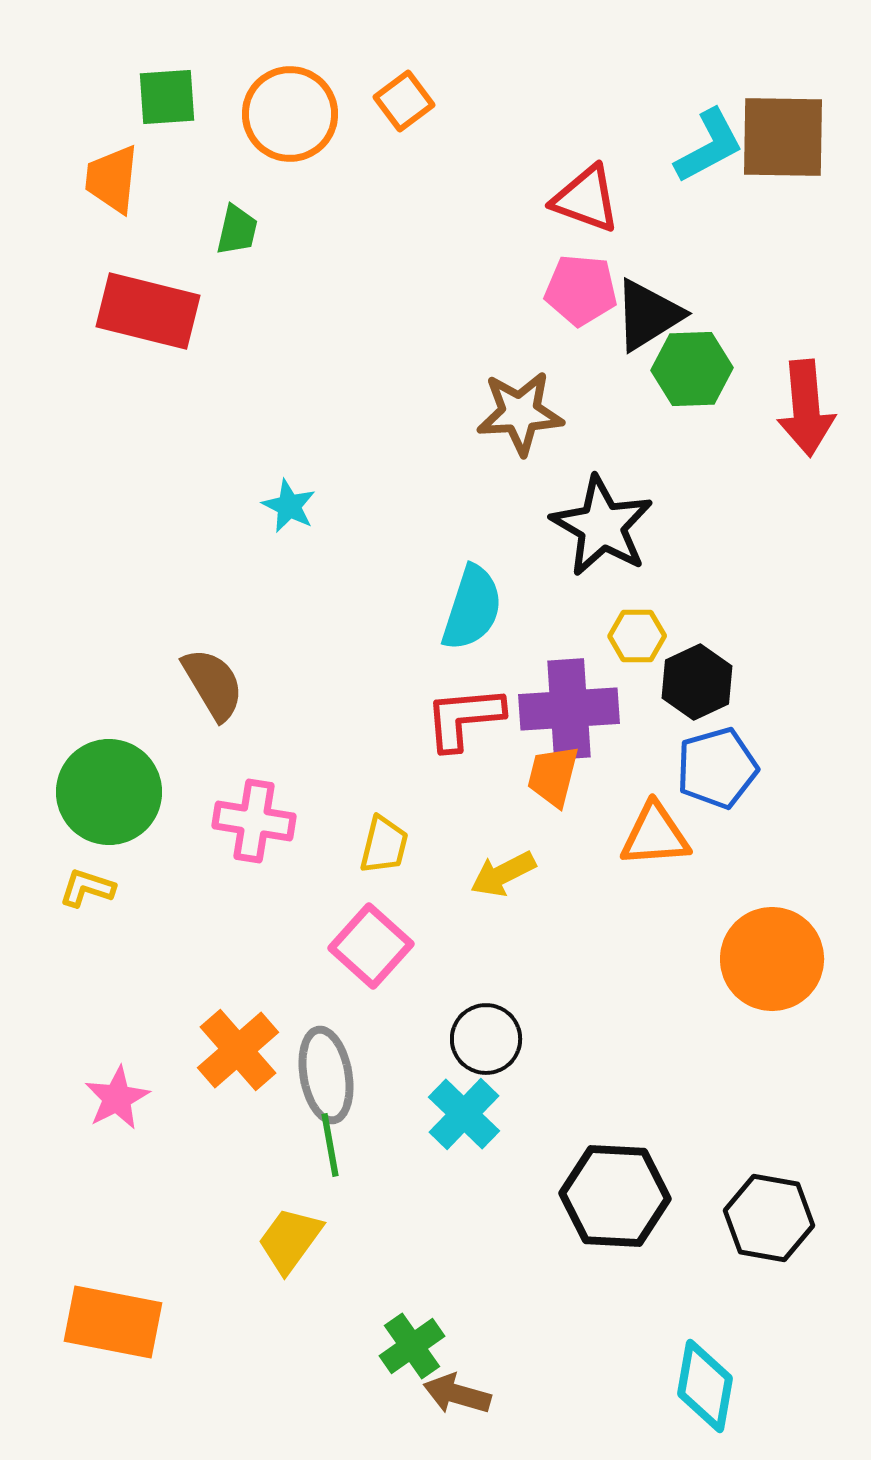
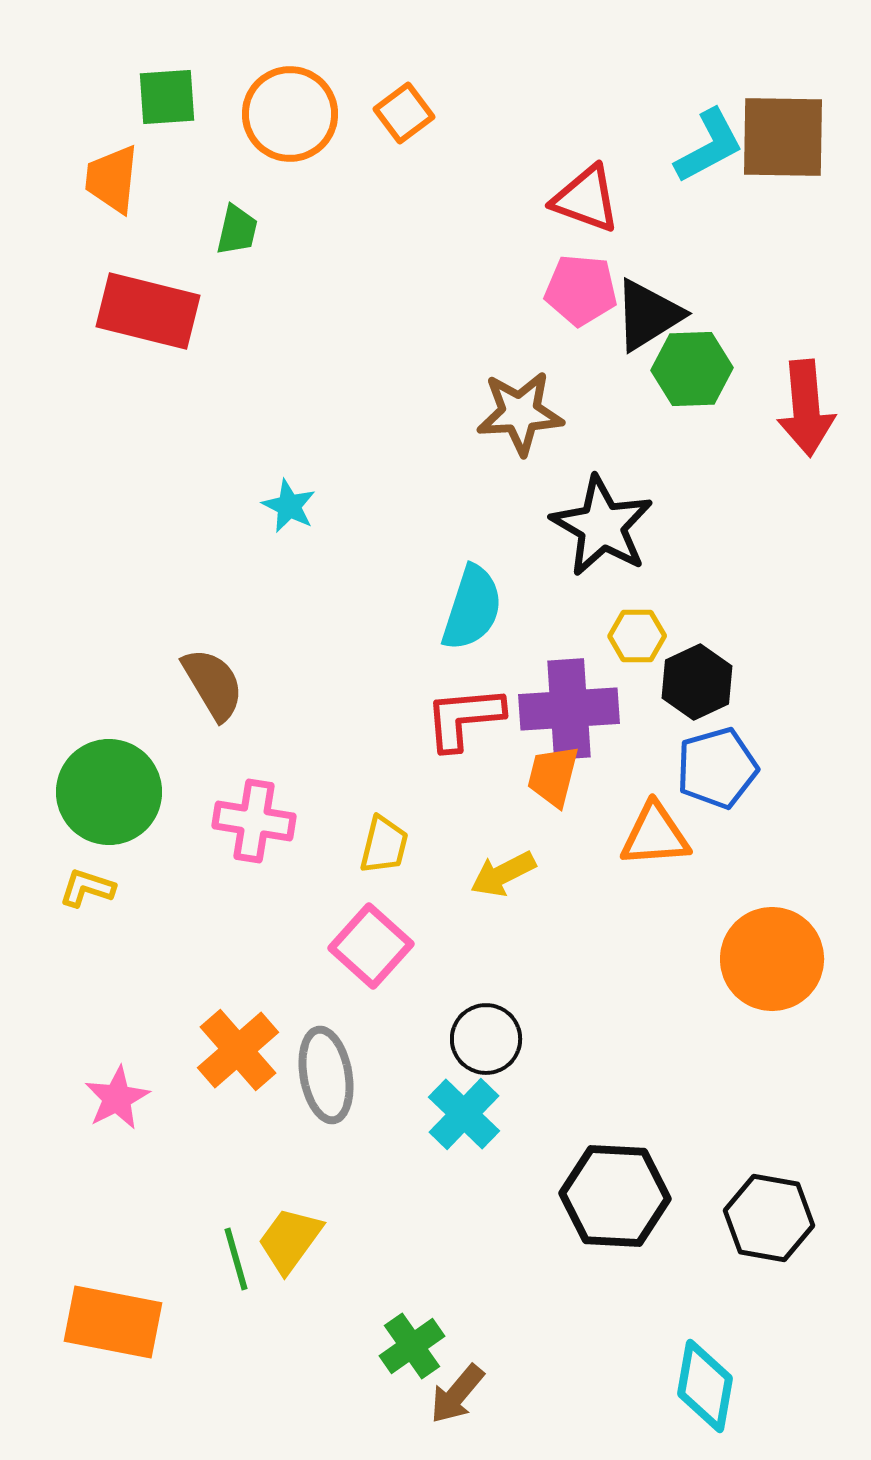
orange square at (404, 101): moved 12 px down
green line at (330, 1145): moved 94 px left, 114 px down; rotated 6 degrees counterclockwise
brown arrow at (457, 1394): rotated 66 degrees counterclockwise
